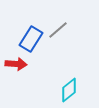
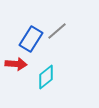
gray line: moved 1 px left, 1 px down
cyan diamond: moved 23 px left, 13 px up
